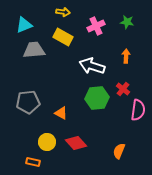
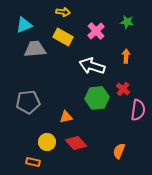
pink cross: moved 5 px down; rotated 18 degrees counterclockwise
gray trapezoid: moved 1 px right, 1 px up
orange triangle: moved 5 px right, 4 px down; rotated 40 degrees counterclockwise
